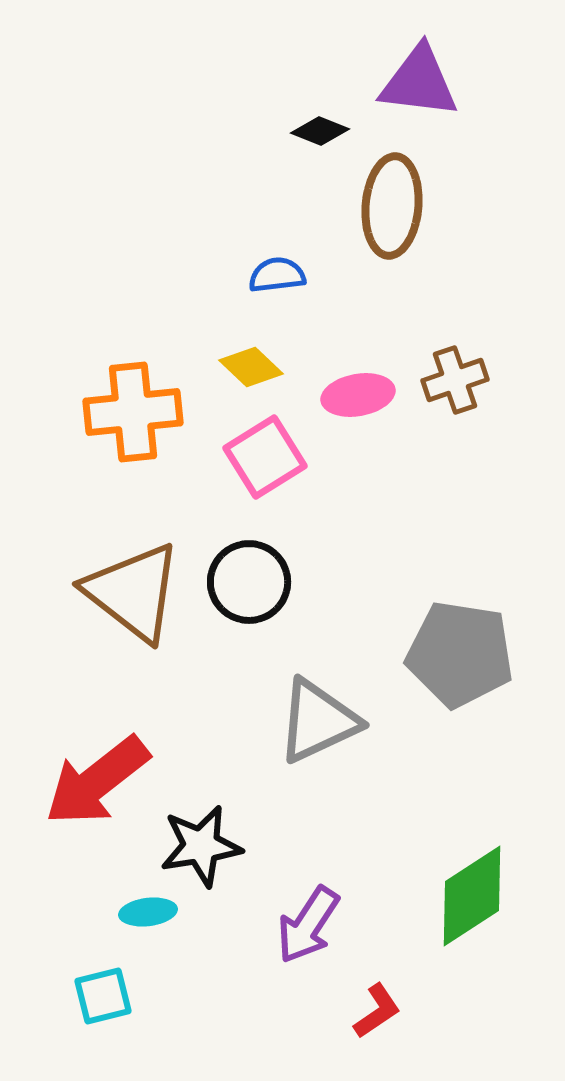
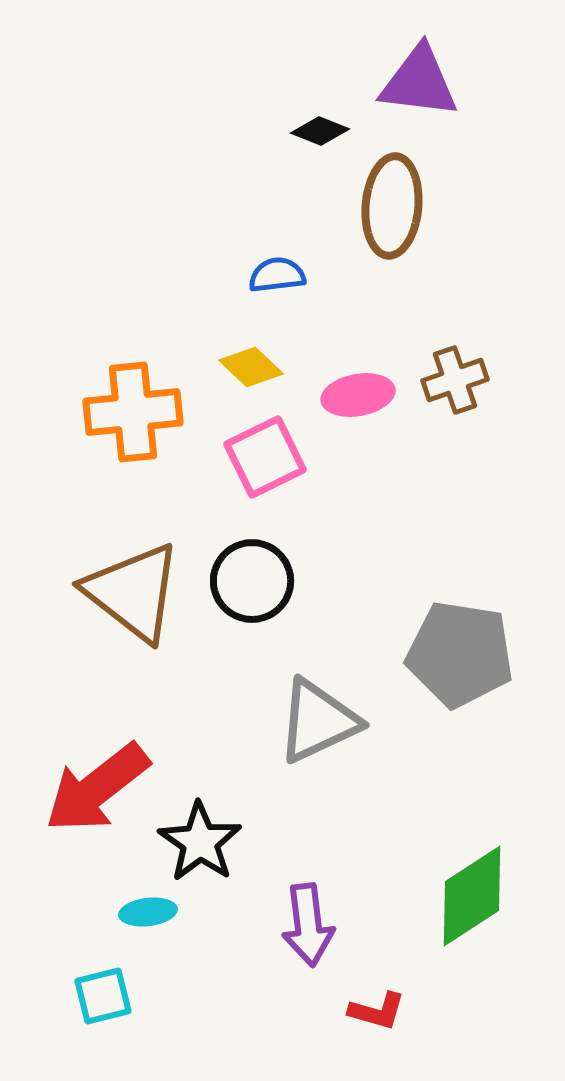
pink square: rotated 6 degrees clockwise
black circle: moved 3 px right, 1 px up
red arrow: moved 7 px down
black star: moved 1 px left, 4 px up; rotated 28 degrees counterclockwise
purple arrow: rotated 40 degrees counterclockwise
red L-shape: rotated 50 degrees clockwise
